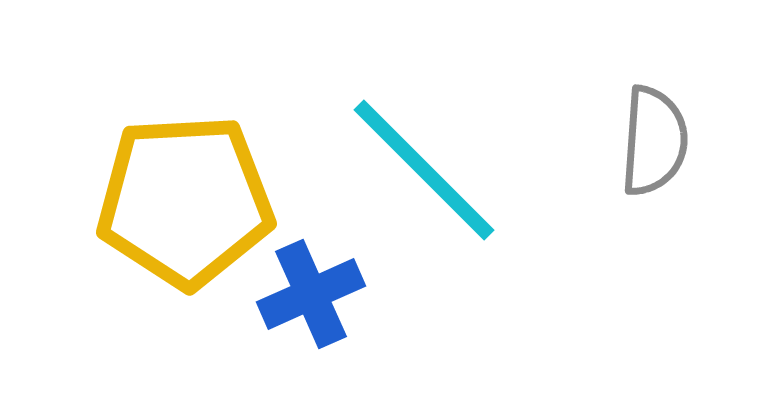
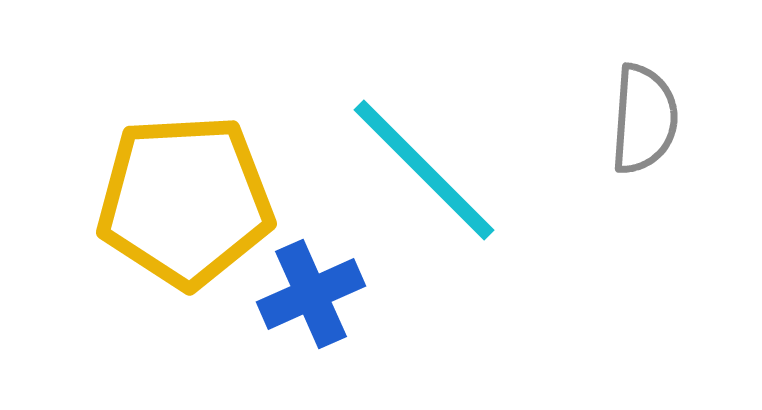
gray semicircle: moved 10 px left, 22 px up
